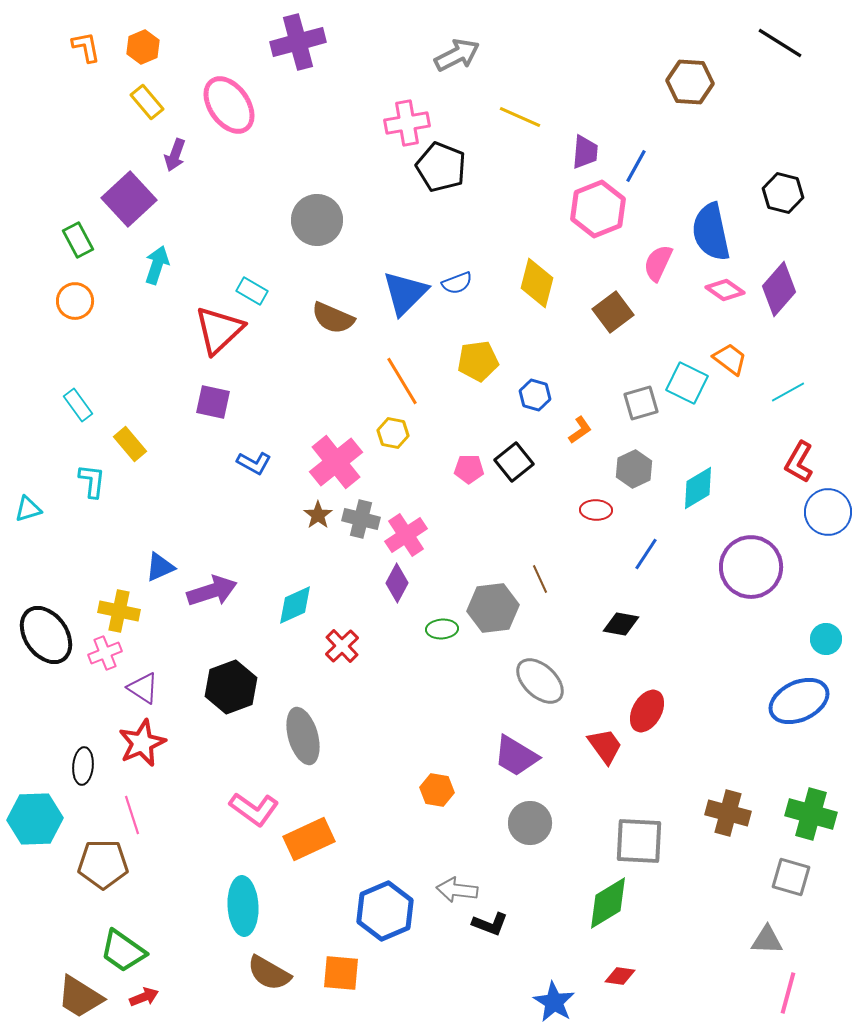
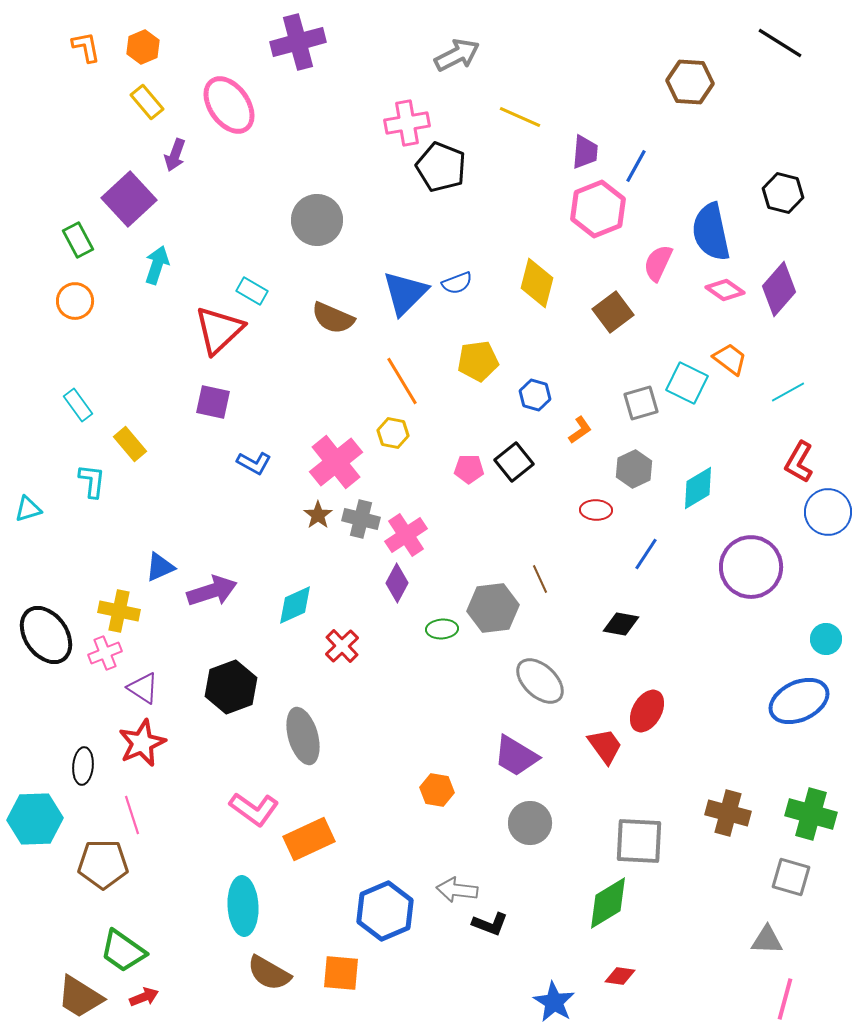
pink line at (788, 993): moved 3 px left, 6 px down
